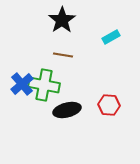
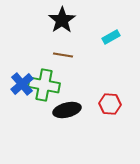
red hexagon: moved 1 px right, 1 px up
